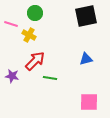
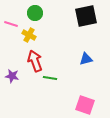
red arrow: rotated 65 degrees counterclockwise
pink square: moved 4 px left, 3 px down; rotated 18 degrees clockwise
